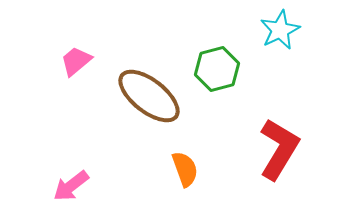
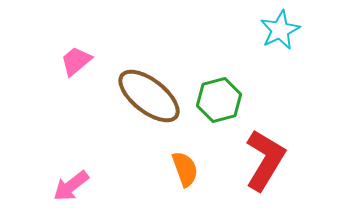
green hexagon: moved 2 px right, 31 px down
red L-shape: moved 14 px left, 11 px down
